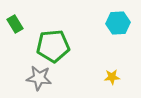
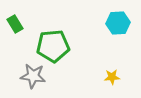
gray star: moved 6 px left, 2 px up
